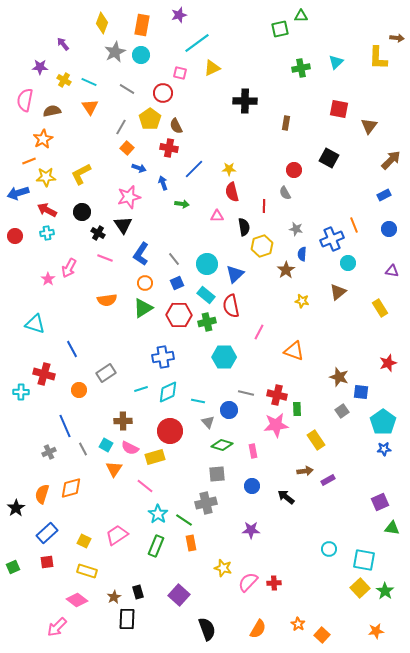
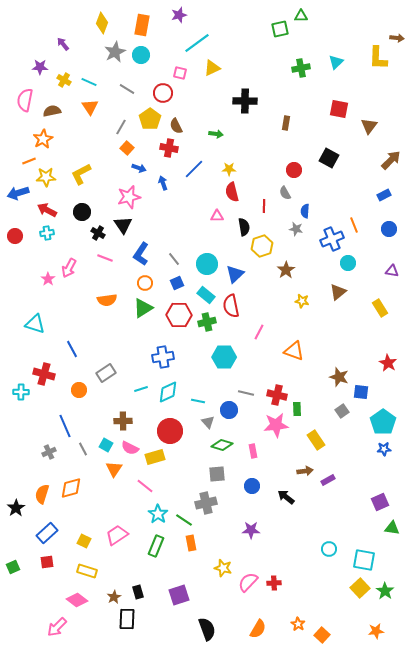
green arrow at (182, 204): moved 34 px right, 70 px up
blue semicircle at (302, 254): moved 3 px right, 43 px up
red star at (388, 363): rotated 24 degrees counterclockwise
purple square at (179, 595): rotated 30 degrees clockwise
